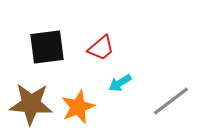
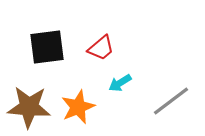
brown star: moved 2 px left, 3 px down
